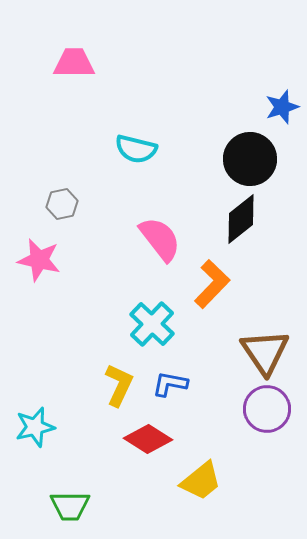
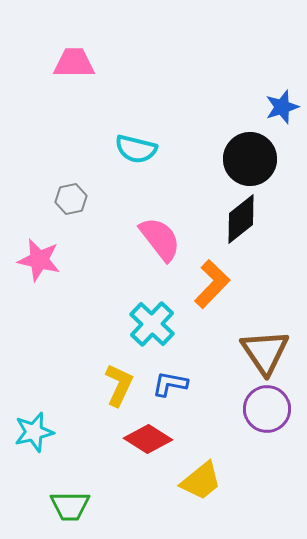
gray hexagon: moved 9 px right, 5 px up
cyan star: moved 1 px left, 5 px down
